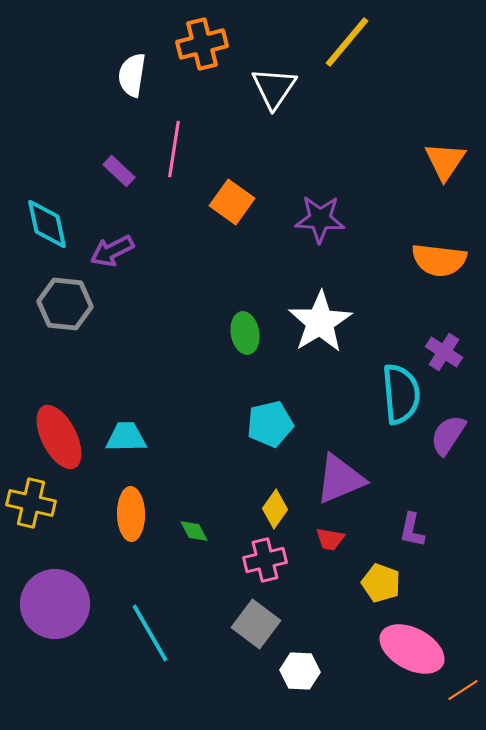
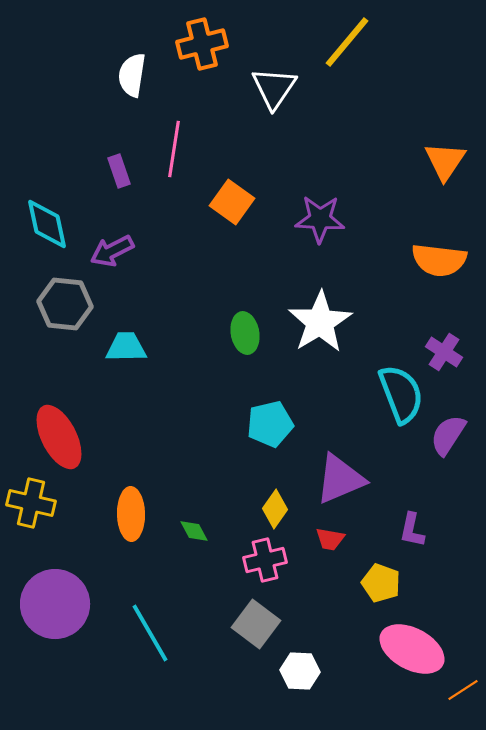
purple rectangle: rotated 28 degrees clockwise
cyan semicircle: rotated 16 degrees counterclockwise
cyan trapezoid: moved 90 px up
